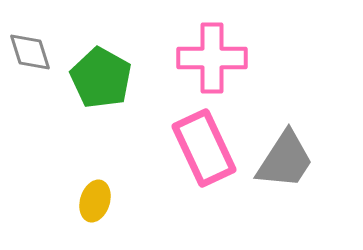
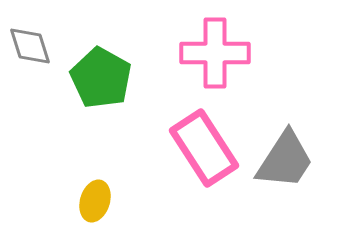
gray diamond: moved 6 px up
pink cross: moved 3 px right, 5 px up
pink rectangle: rotated 8 degrees counterclockwise
